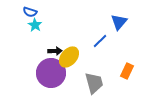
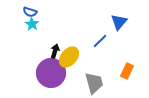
cyan star: moved 3 px left, 1 px up
black arrow: rotated 72 degrees counterclockwise
